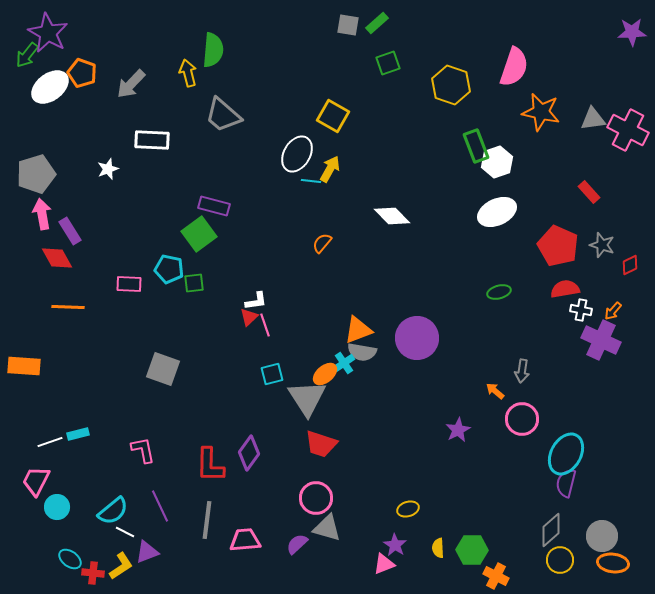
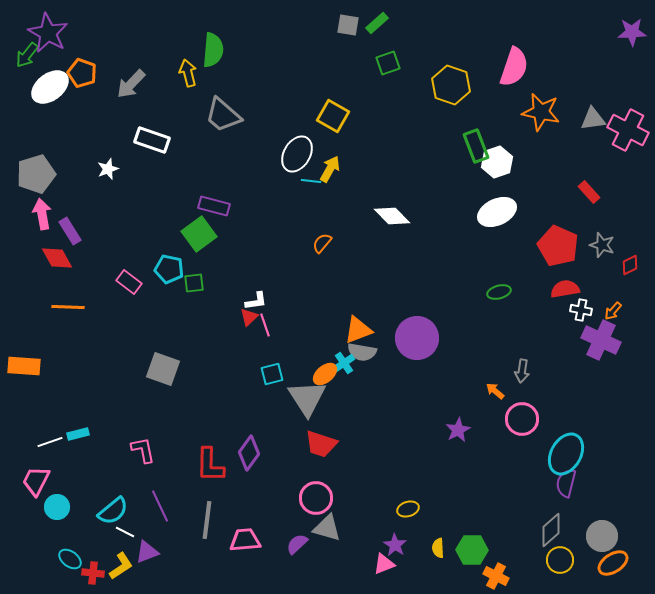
white rectangle at (152, 140): rotated 16 degrees clockwise
pink rectangle at (129, 284): moved 2 px up; rotated 35 degrees clockwise
orange ellipse at (613, 563): rotated 40 degrees counterclockwise
